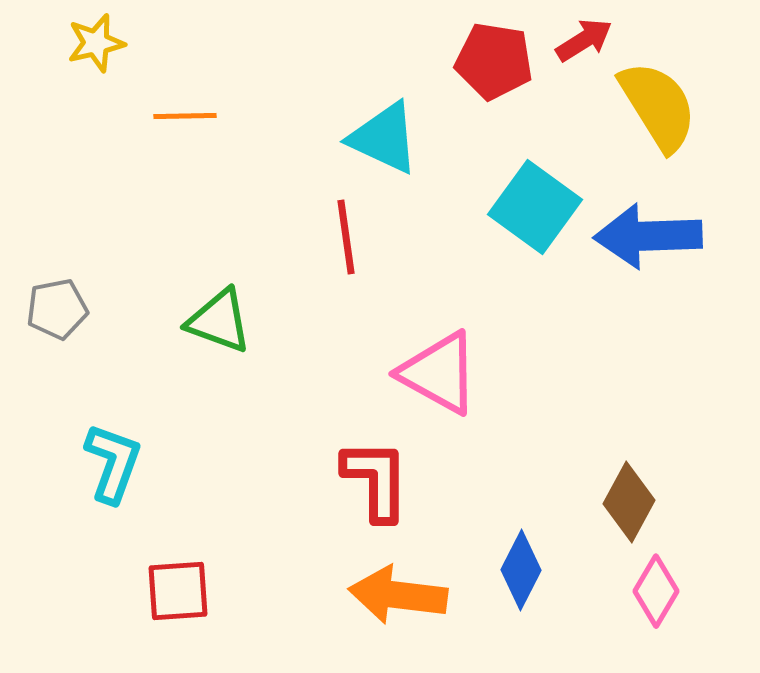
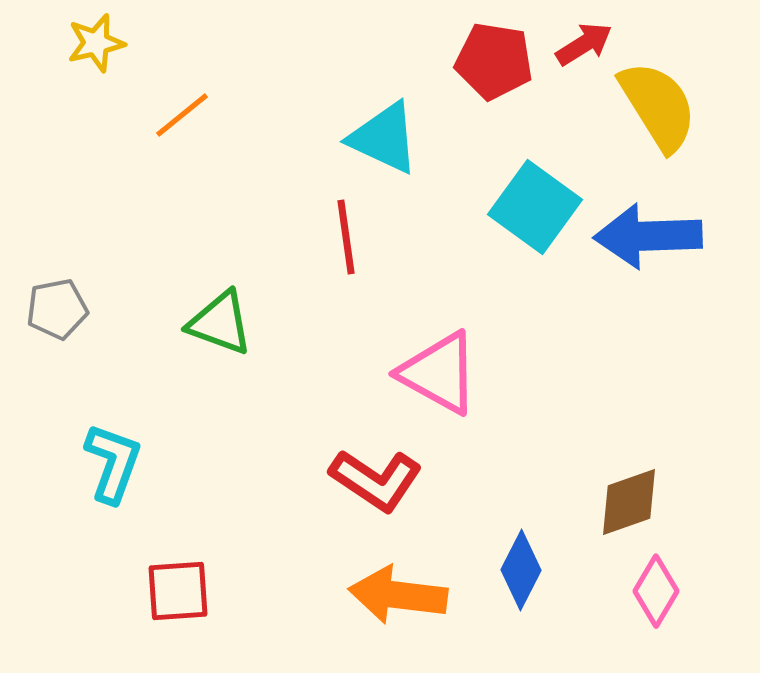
red arrow: moved 4 px down
orange line: moved 3 px left, 1 px up; rotated 38 degrees counterclockwise
green triangle: moved 1 px right, 2 px down
red L-shape: rotated 124 degrees clockwise
brown diamond: rotated 42 degrees clockwise
